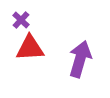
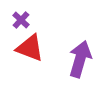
red triangle: rotated 24 degrees clockwise
